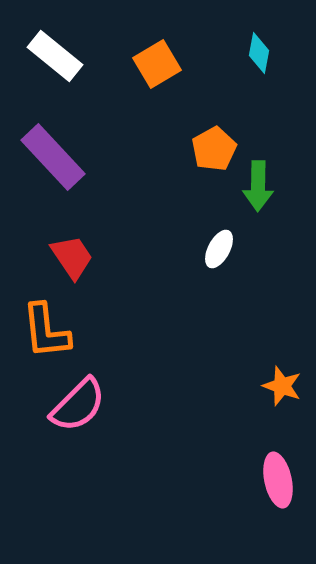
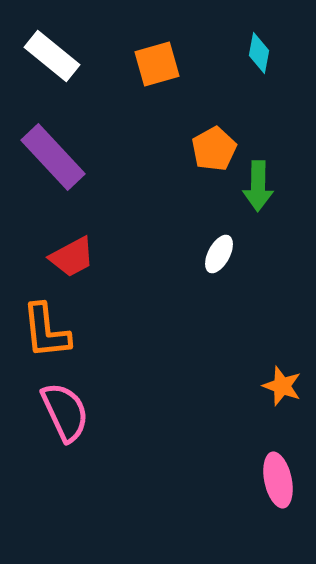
white rectangle: moved 3 px left
orange square: rotated 15 degrees clockwise
white ellipse: moved 5 px down
red trapezoid: rotated 96 degrees clockwise
pink semicircle: moved 13 px left, 7 px down; rotated 70 degrees counterclockwise
